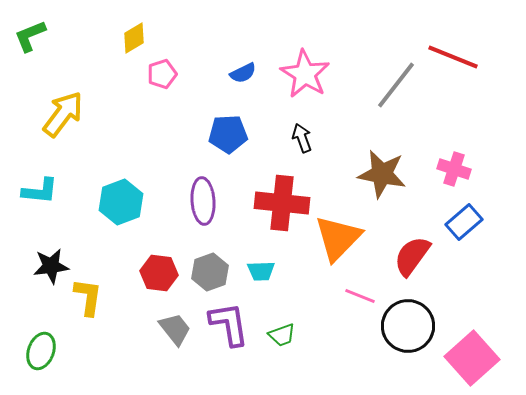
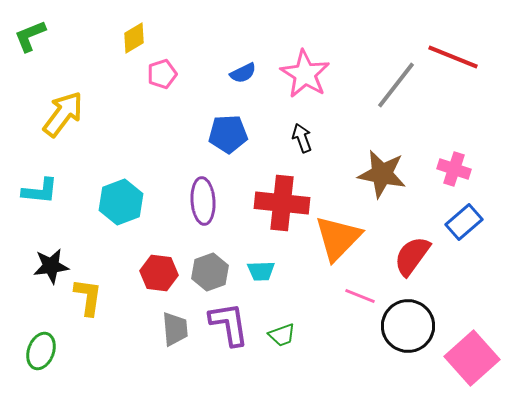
gray trapezoid: rotated 33 degrees clockwise
